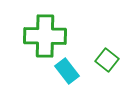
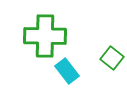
green square: moved 5 px right, 2 px up
